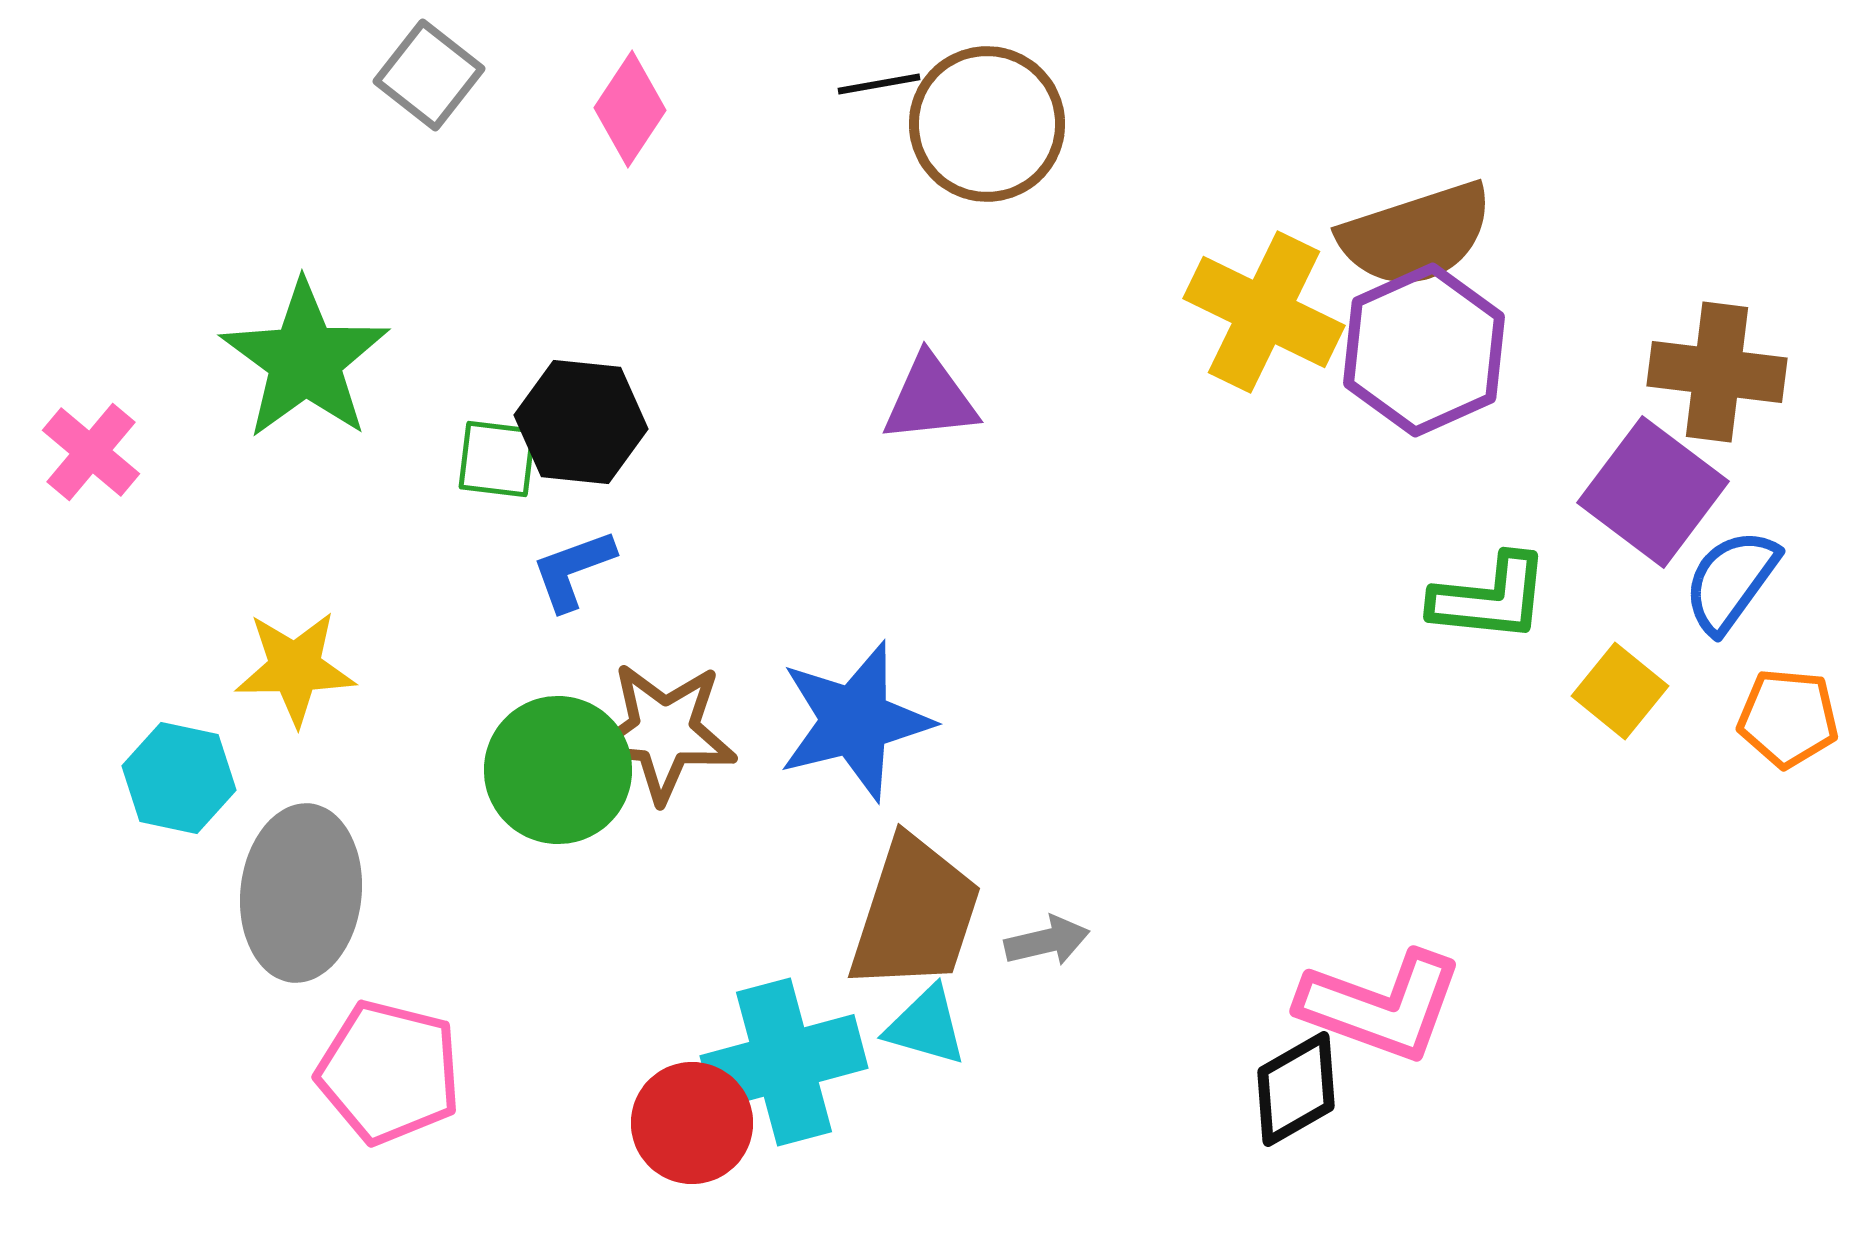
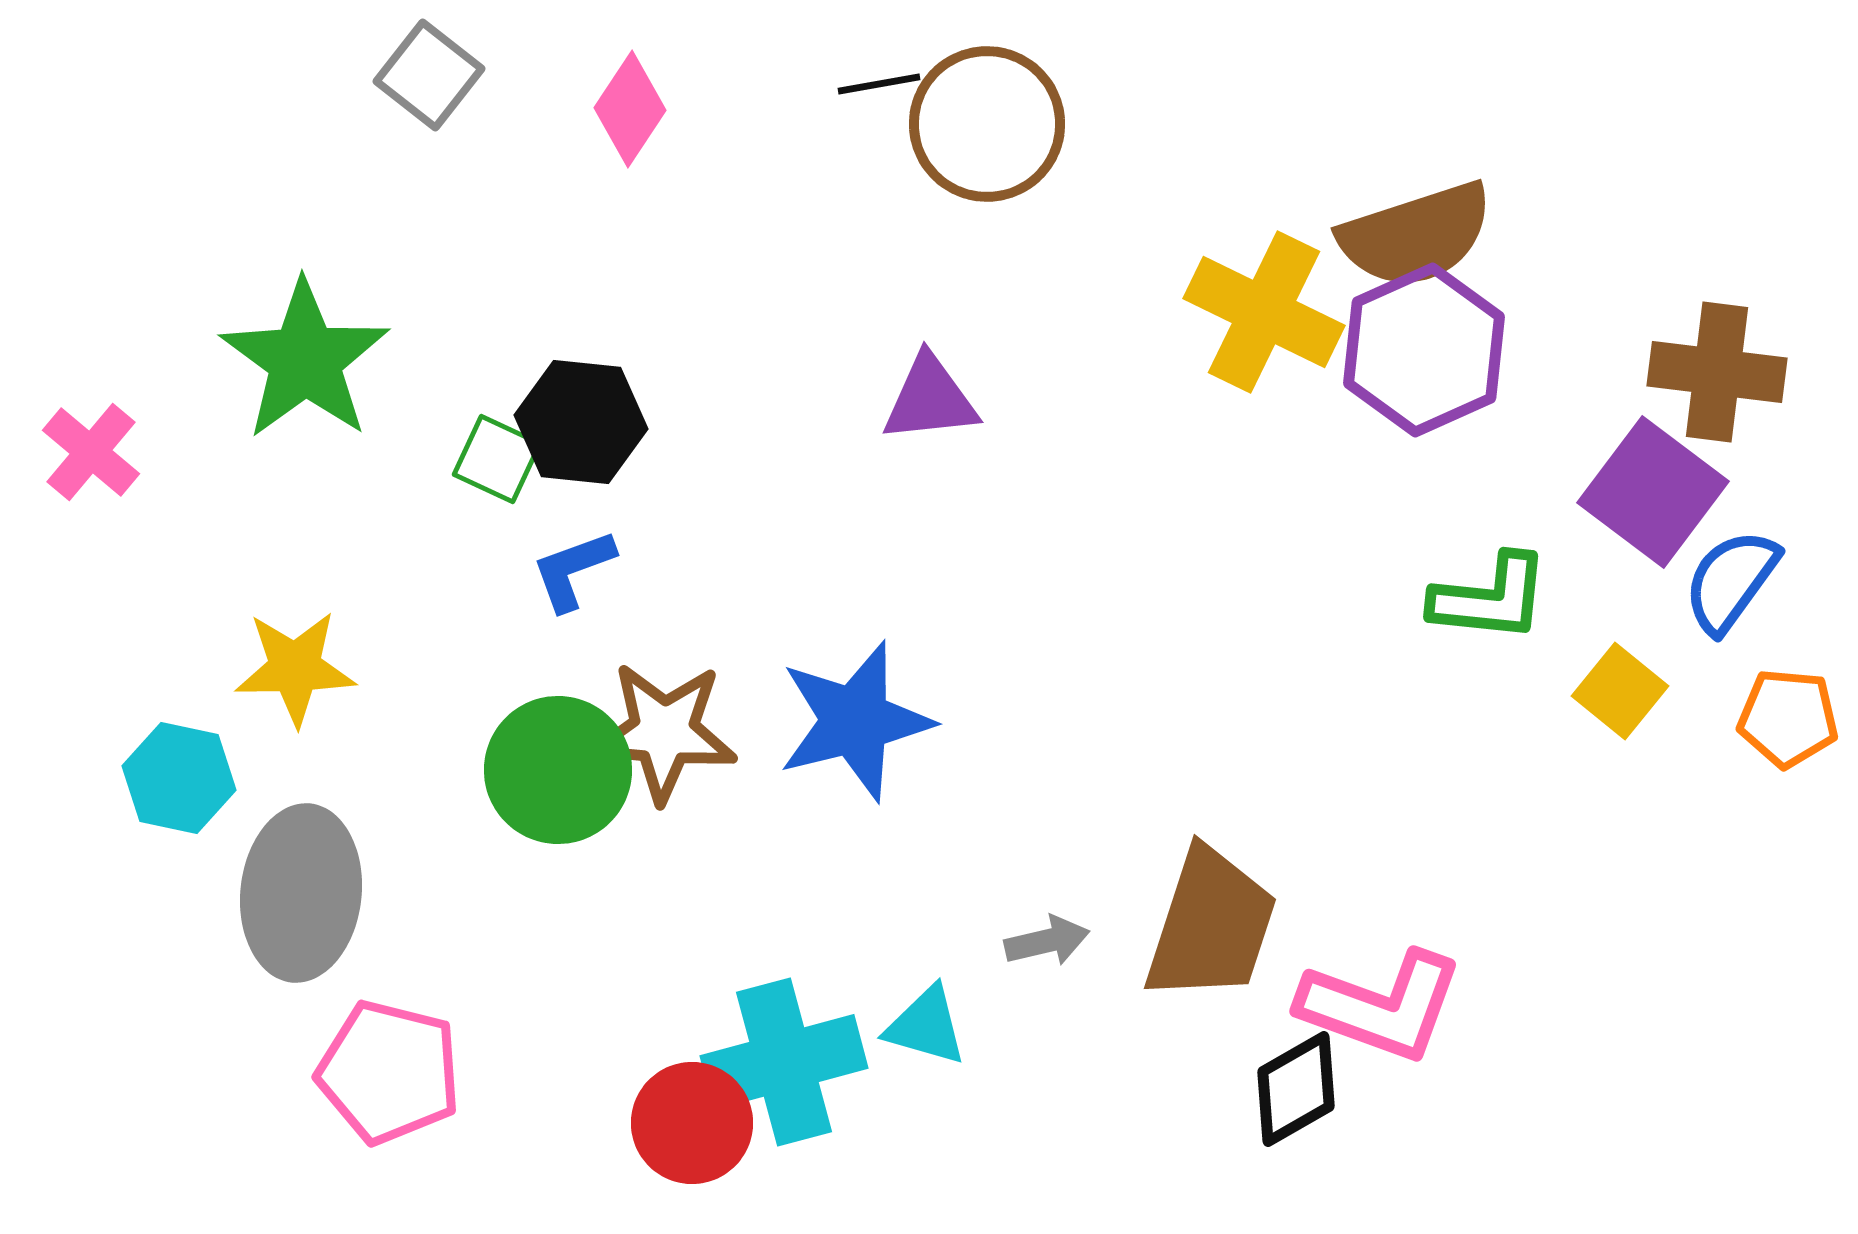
green square: rotated 18 degrees clockwise
brown trapezoid: moved 296 px right, 11 px down
